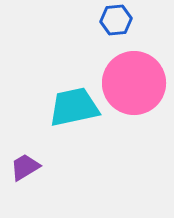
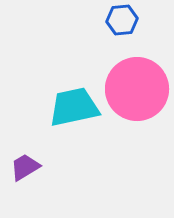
blue hexagon: moved 6 px right
pink circle: moved 3 px right, 6 px down
